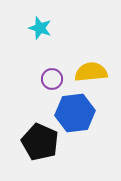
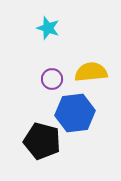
cyan star: moved 8 px right
black pentagon: moved 2 px right, 1 px up; rotated 9 degrees counterclockwise
